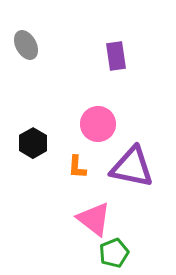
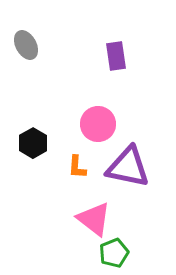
purple triangle: moved 4 px left
